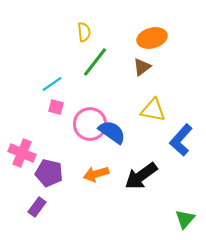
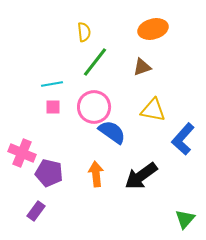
orange ellipse: moved 1 px right, 9 px up
brown triangle: rotated 18 degrees clockwise
cyan line: rotated 25 degrees clockwise
pink square: moved 3 px left; rotated 14 degrees counterclockwise
pink circle: moved 4 px right, 17 px up
blue L-shape: moved 2 px right, 1 px up
orange arrow: rotated 100 degrees clockwise
purple rectangle: moved 1 px left, 4 px down
